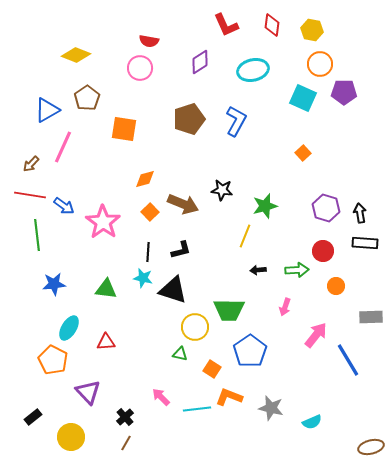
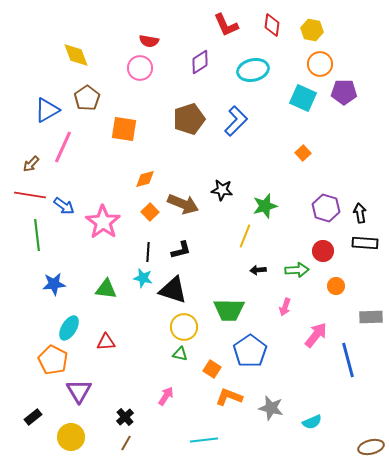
yellow diamond at (76, 55): rotated 48 degrees clockwise
blue L-shape at (236, 121): rotated 16 degrees clockwise
yellow circle at (195, 327): moved 11 px left
blue line at (348, 360): rotated 16 degrees clockwise
purple triangle at (88, 392): moved 9 px left, 1 px up; rotated 12 degrees clockwise
pink arrow at (161, 397): moved 5 px right, 1 px up; rotated 78 degrees clockwise
cyan line at (197, 409): moved 7 px right, 31 px down
